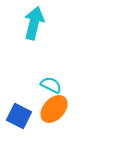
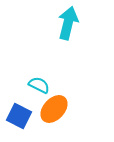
cyan arrow: moved 34 px right
cyan semicircle: moved 12 px left
